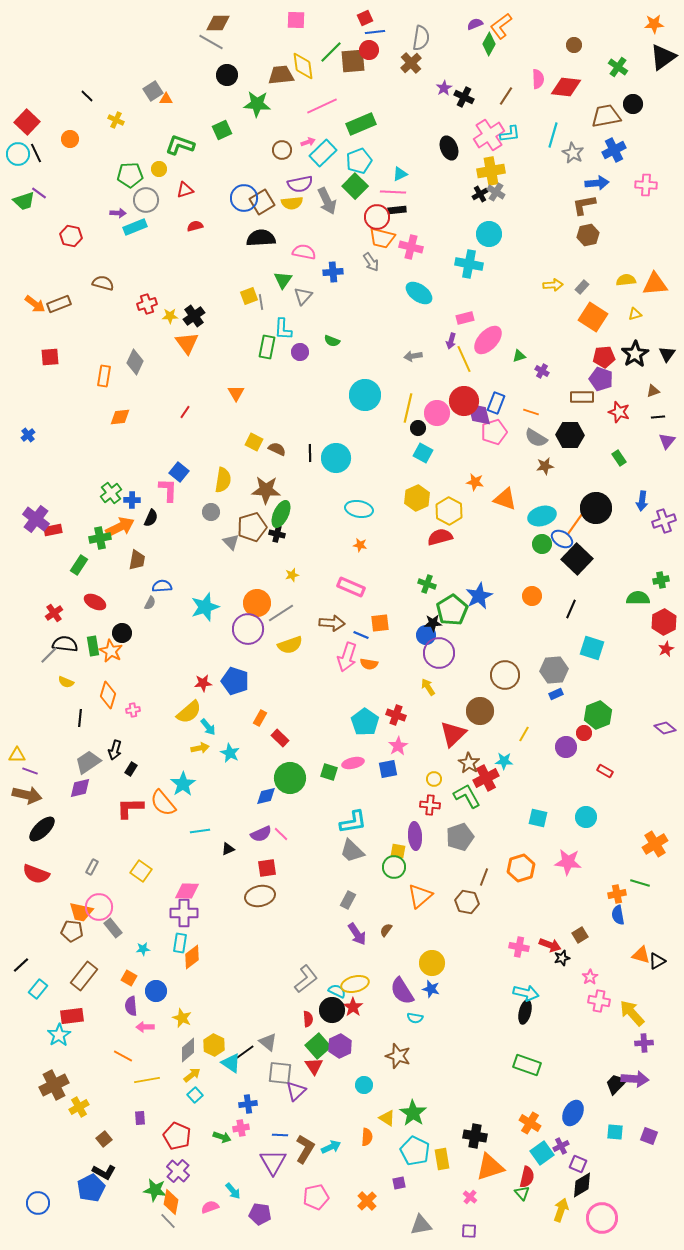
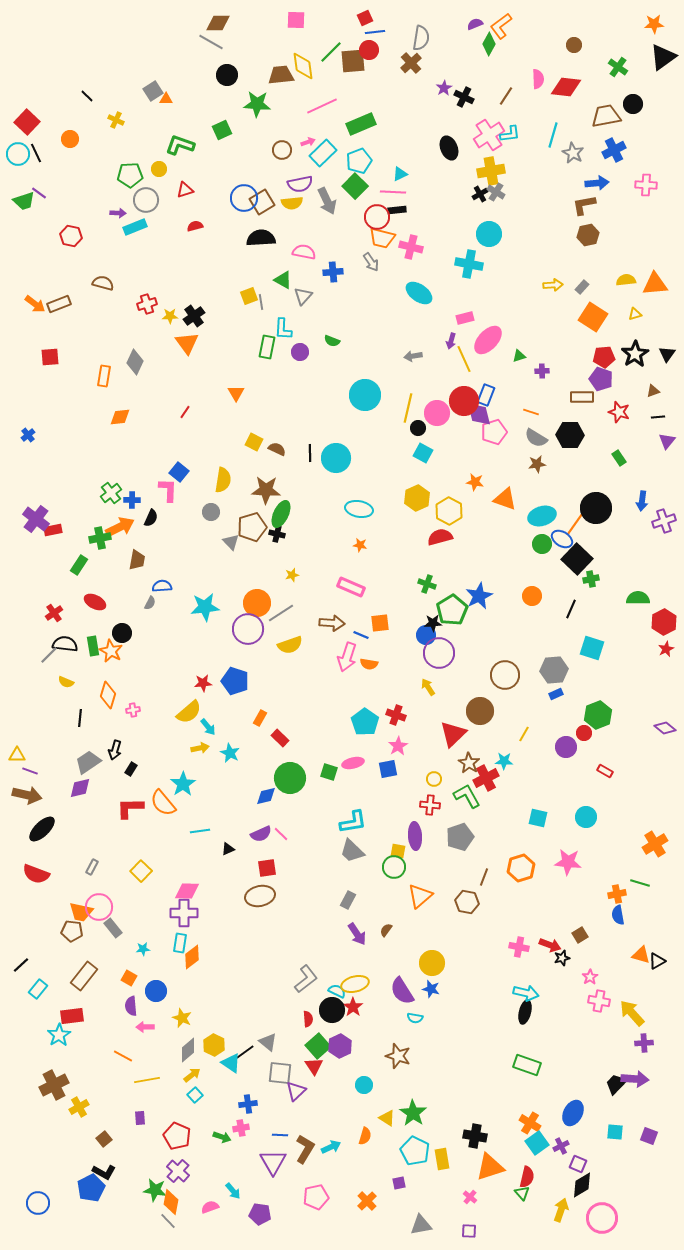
green triangle at (283, 280): rotated 36 degrees counterclockwise
purple cross at (542, 371): rotated 32 degrees counterclockwise
blue rectangle at (496, 403): moved 10 px left, 8 px up
brown star at (545, 466): moved 8 px left, 2 px up
green cross at (661, 580): moved 70 px left, 1 px up
cyan star at (205, 607): rotated 12 degrees clockwise
yellow square at (141, 871): rotated 10 degrees clockwise
orange semicircle at (367, 1137): moved 2 px left, 1 px up; rotated 12 degrees clockwise
cyan square at (542, 1153): moved 5 px left, 10 px up
